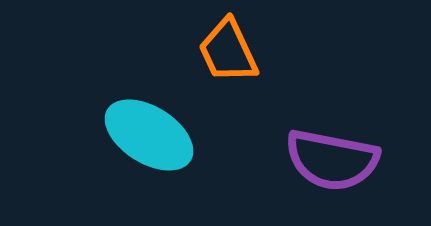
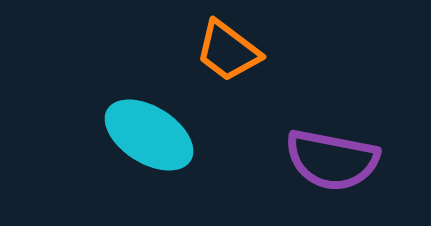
orange trapezoid: rotated 28 degrees counterclockwise
